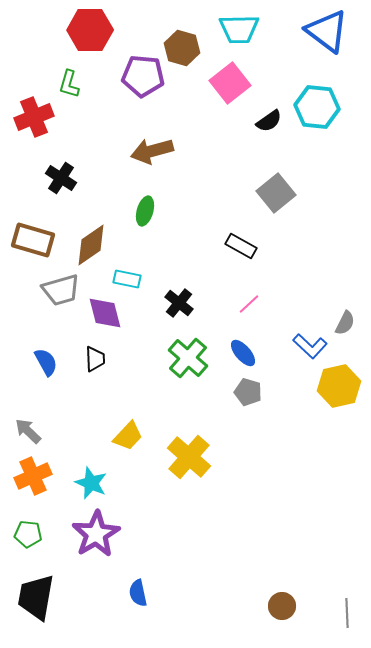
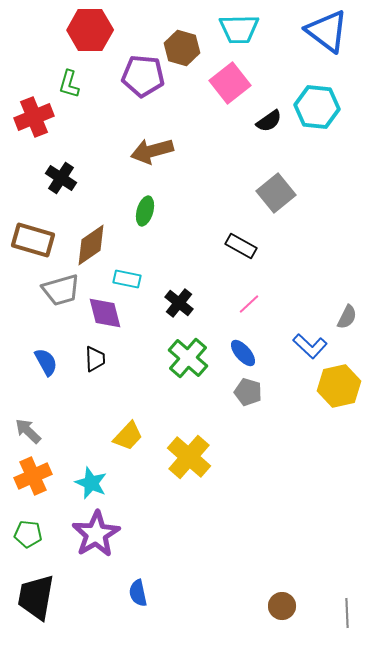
gray semicircle at (345, 323): moved 2 px right, 6 px up
